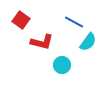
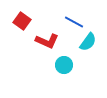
red square: moved 1 px right, 1 px down
red L-shape: moved 5 px right, 1 px up; rotated 10 degrees clockwise
cyan circle: moved 2 px right
